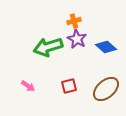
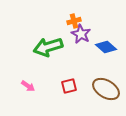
purple star: moved 4 px right, 5 px up
brown ellipse: rotated 72 degrees clockwise
